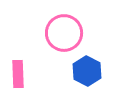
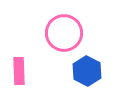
pink rectangle: moved 1 px right, 3 px up
